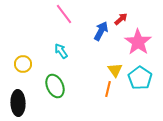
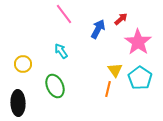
blue arrow: moved 3 px left, 2 px up
